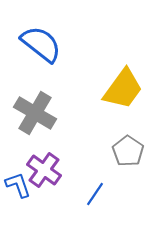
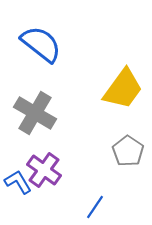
blue L-shape: moved 3 px up; rotated 12 degrees counterclockwise
blue line: moved 13 px down
